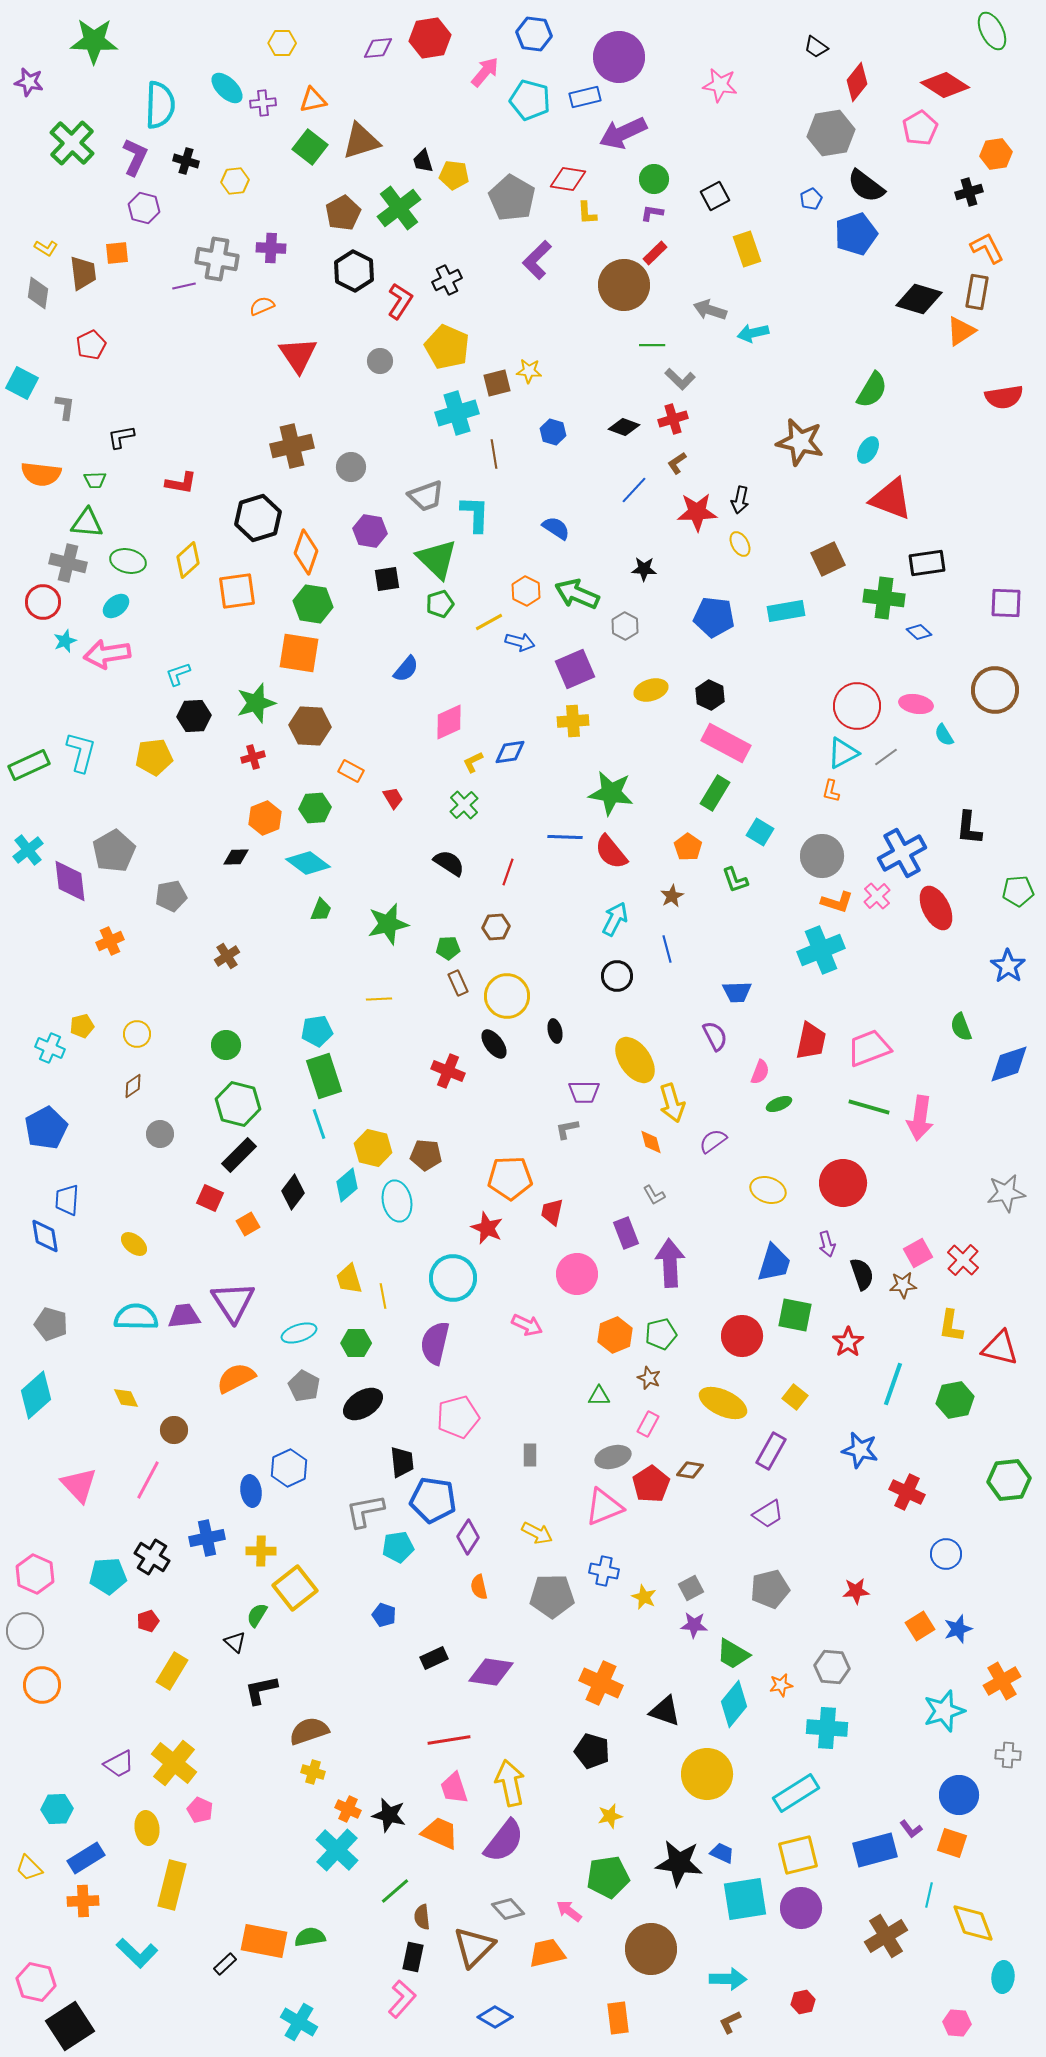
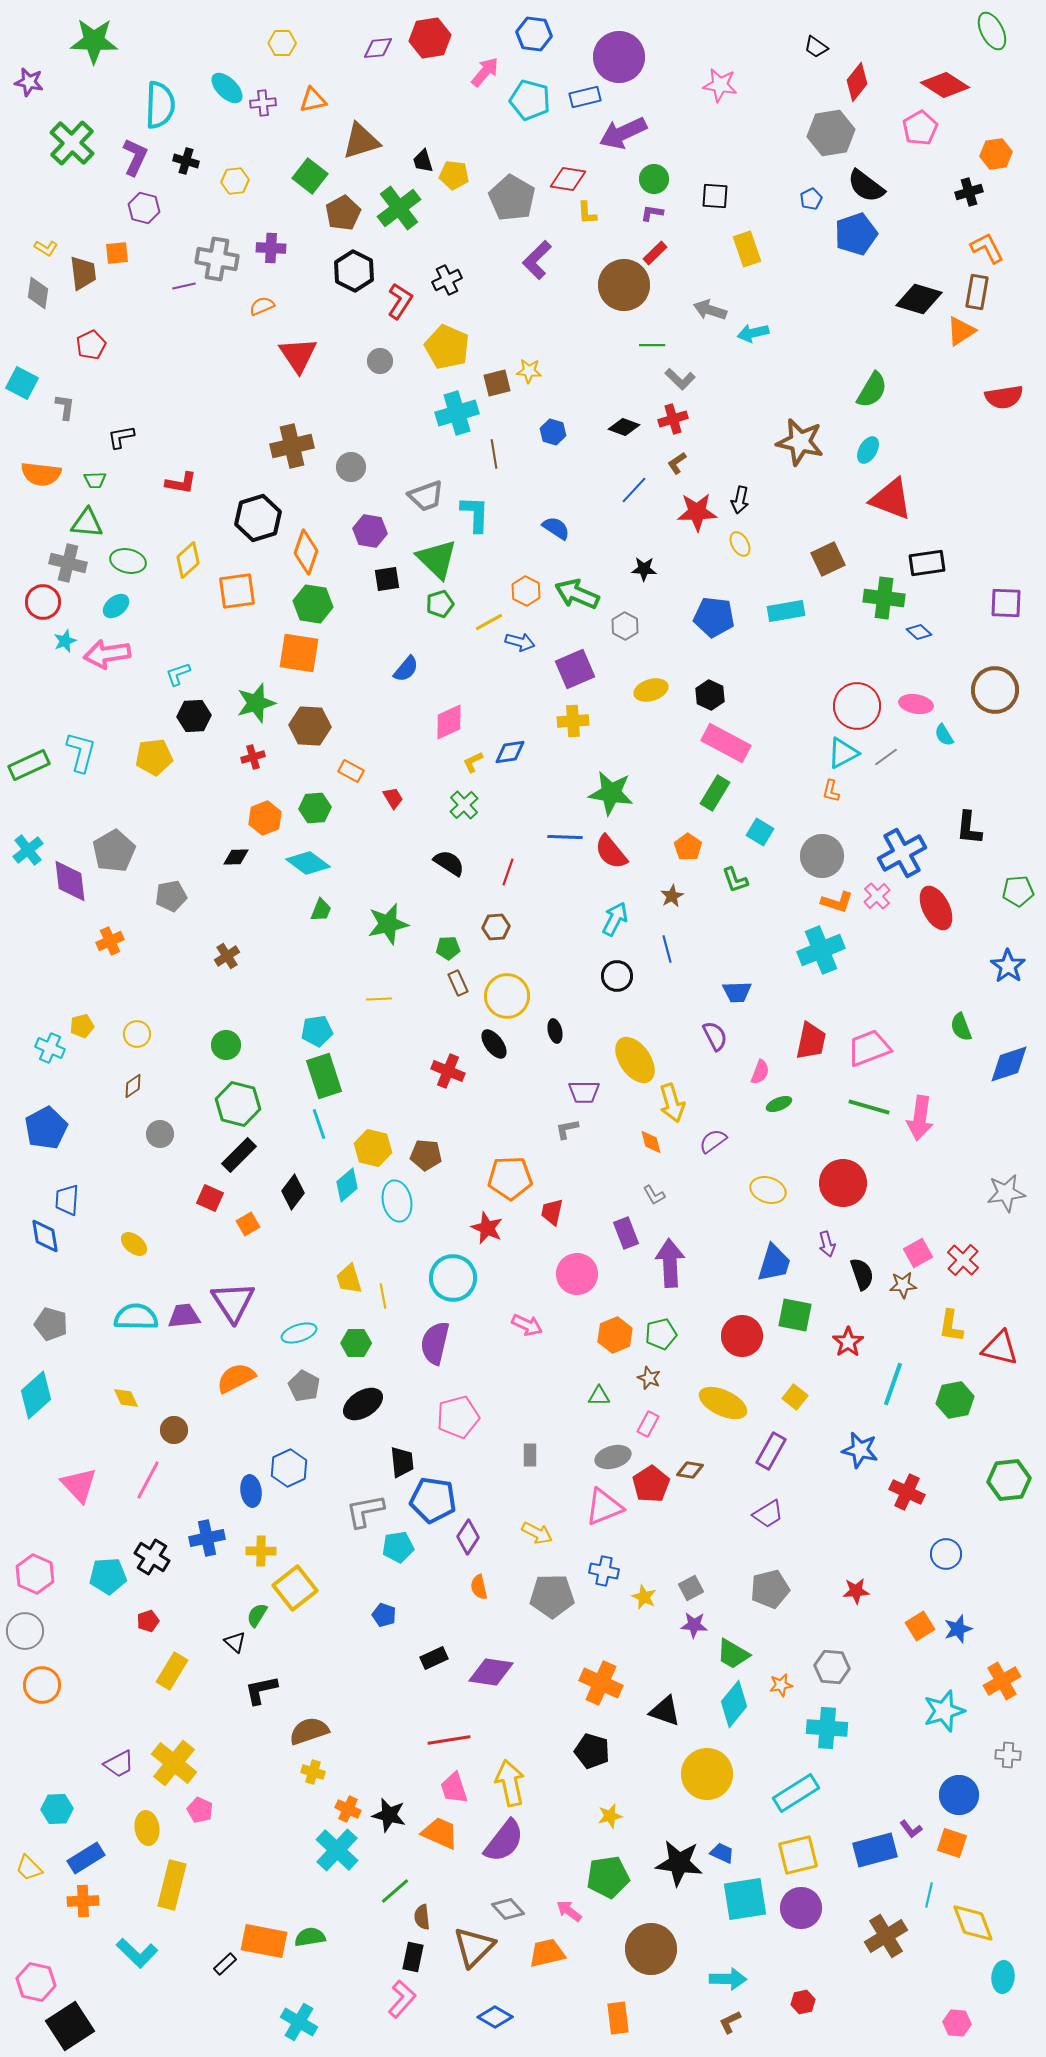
green square at (310, 147): moved 29 px down
black square at (715, 196): rotated 32 degrees clockwise
